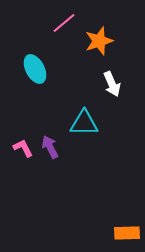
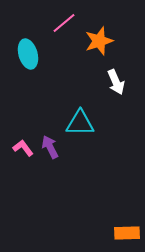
cyan ellipse: moved 7 px left, 15 px up; rotated 12 degrees clockwise
white arrow: moved 4 px right, 2 px up
cyan triangle: moved 4 px left
pink L-shape: rotated 10 degrees counterclockwise
